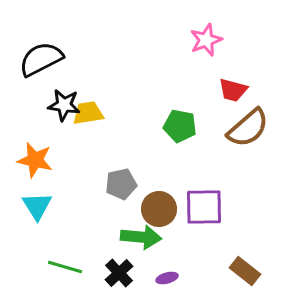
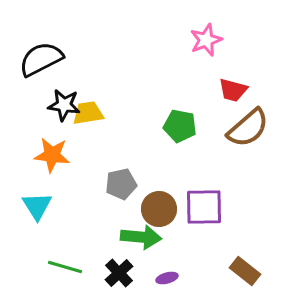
orange star: moved 17 px right, 5 px up; rotated 6 degrees counterclockwise
